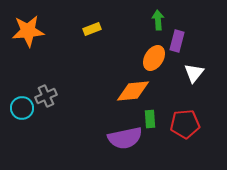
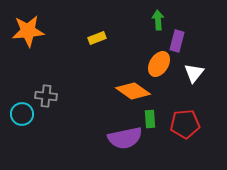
yellow rectangle: moved 5 px right, 9 px down
orange ellipse: moved 5 px right, 6 px down
orange diamond: rotated 40 degrees clockwise
gray cross: rotated 30 degrees clockwise
cyan circle: moved 6 px down
